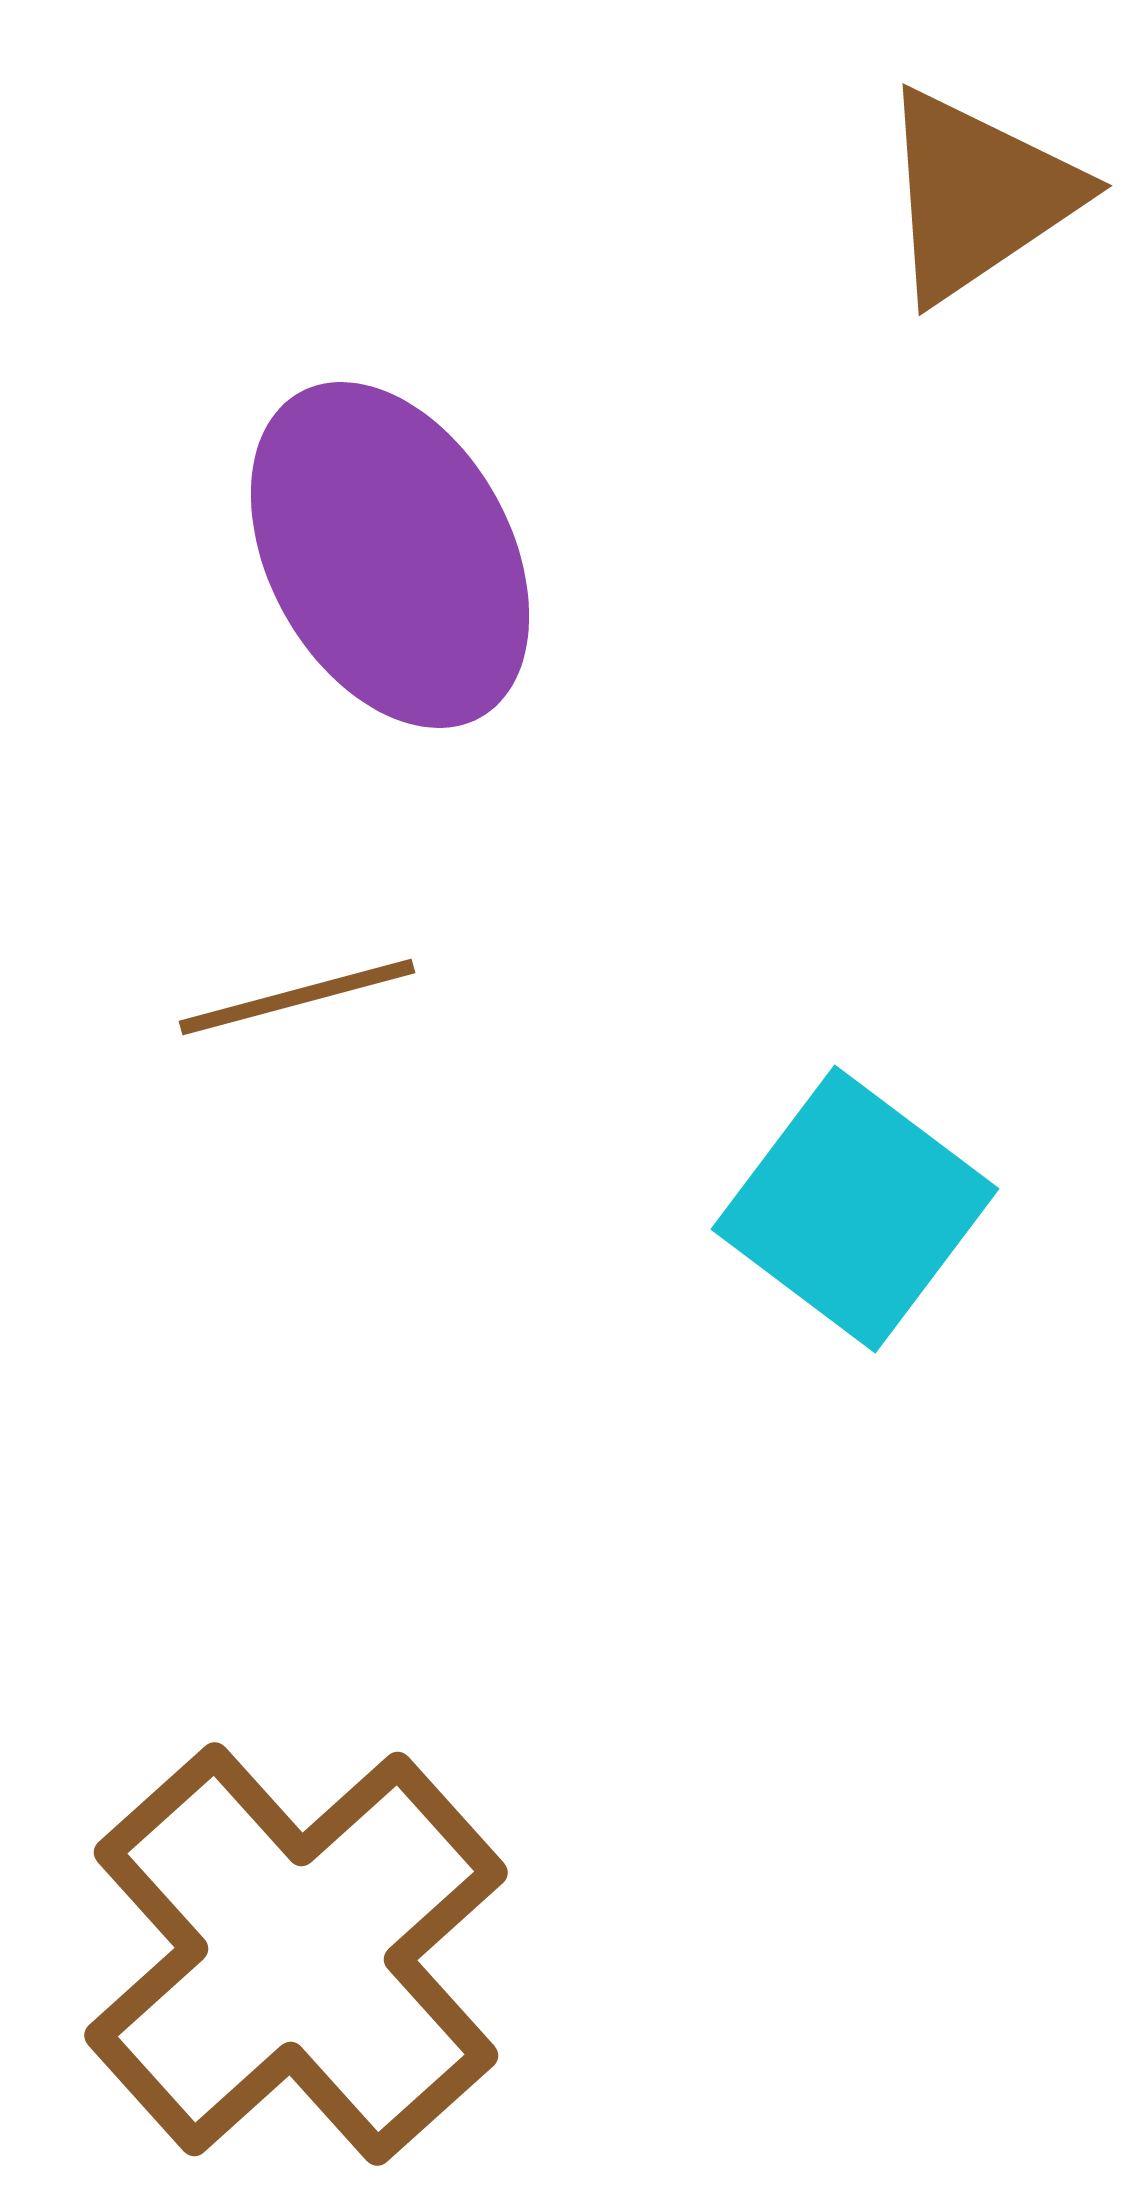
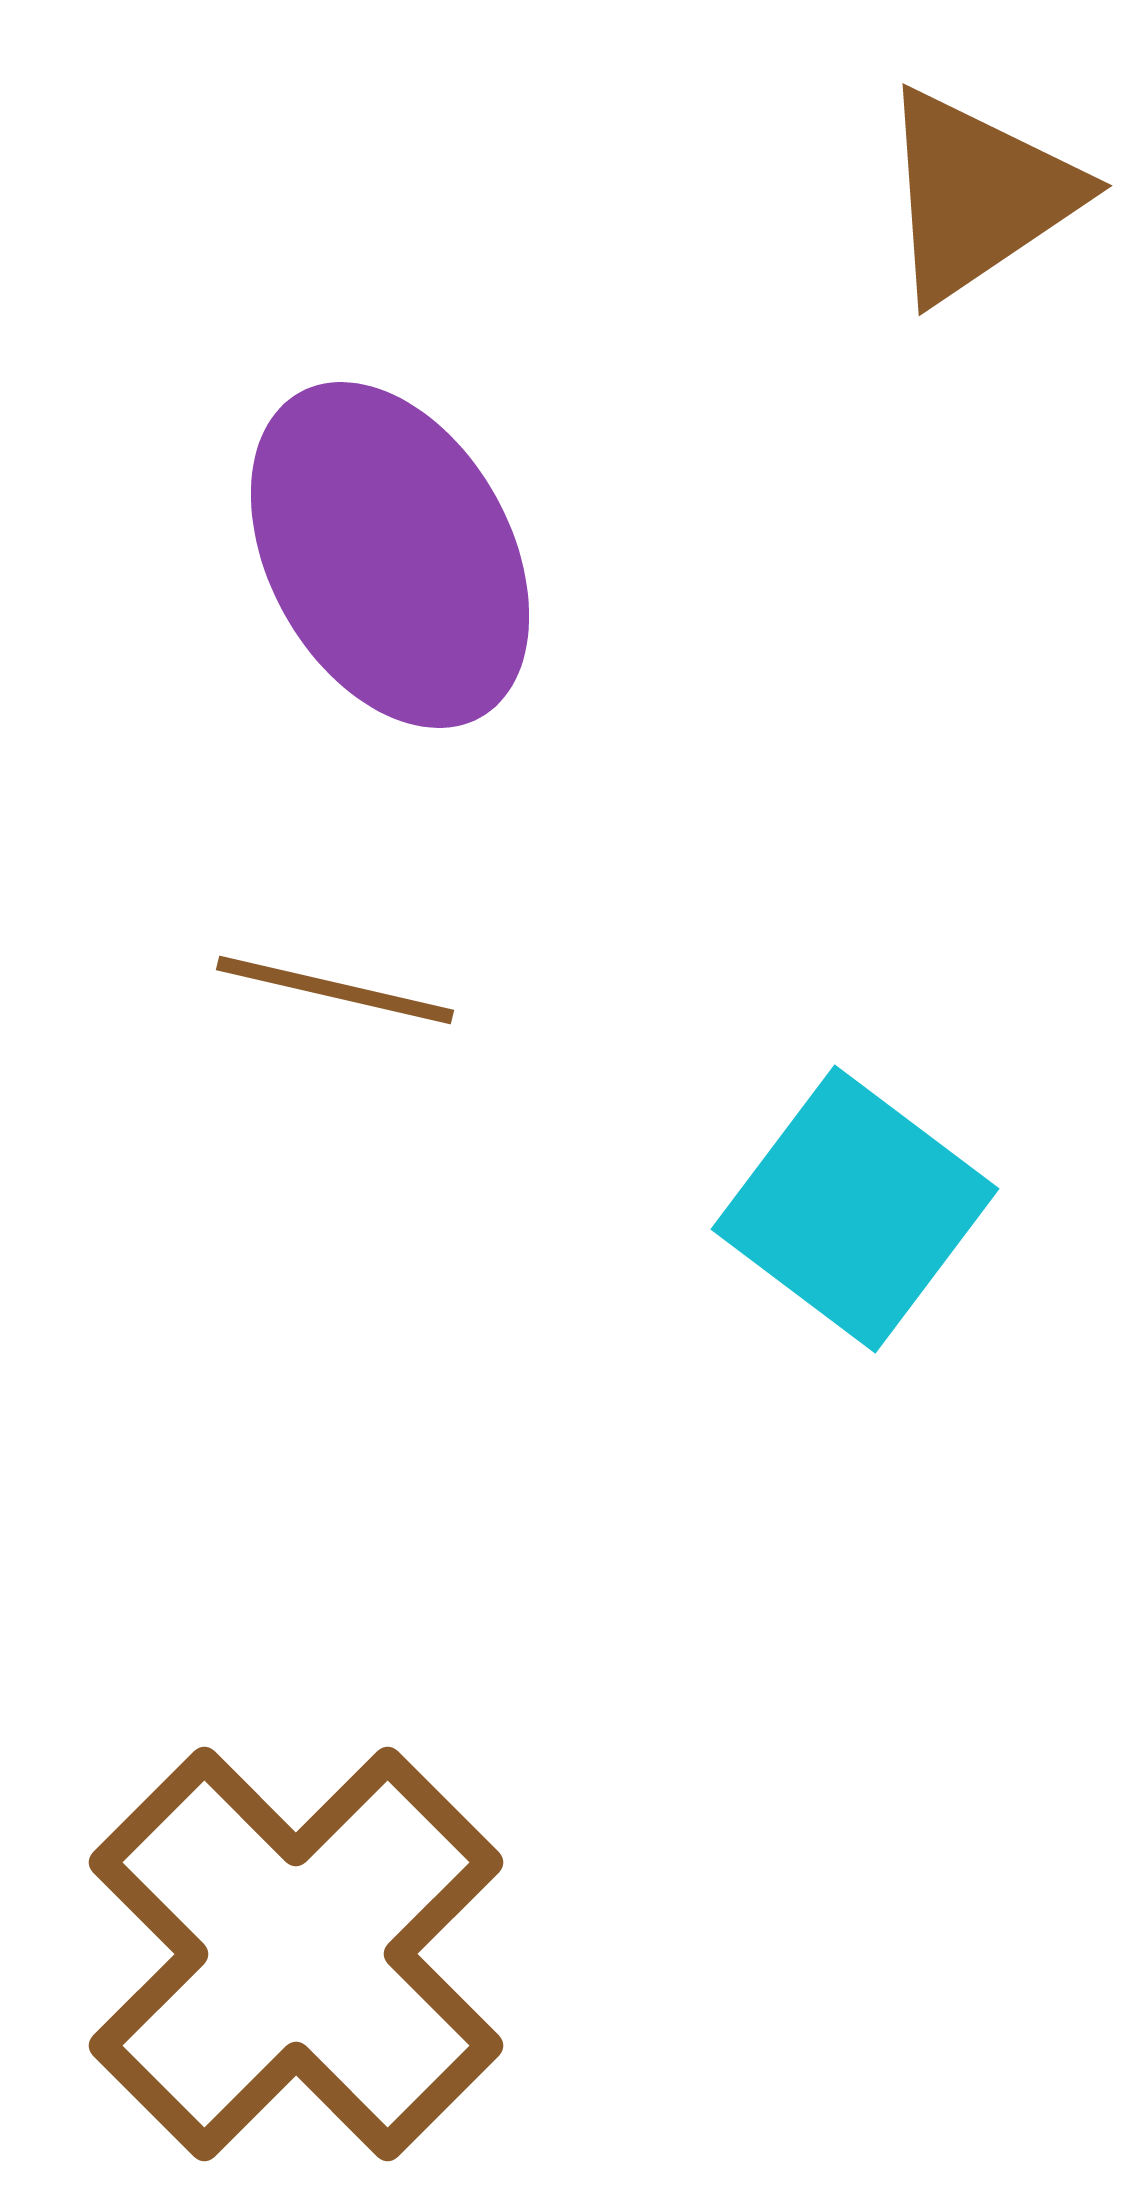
brown line: moved 38 px right, 7 px up; rotated 28 degrees clockwise
brown cross: rotated 3 degrees counterclockwise
